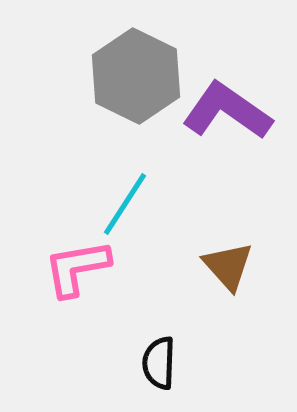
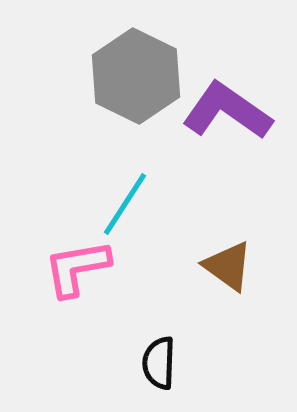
brown triangle: rotated 12 degrees counterclockwise
